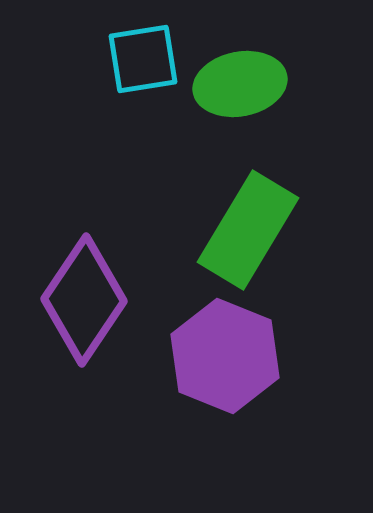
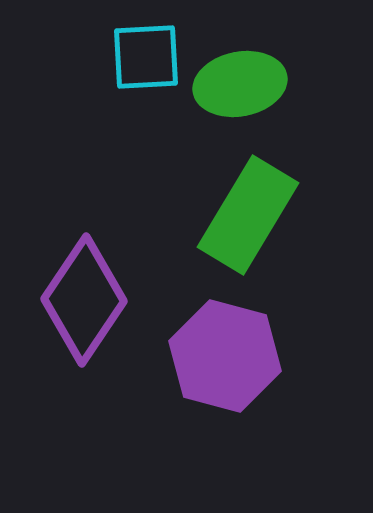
cyan square: moved 3 px right, 2 px up; rotated 6 degrees clockwise
green rectangle: moved 15 px up
purple hexagon: rotated 7 degrees counterclockwise
